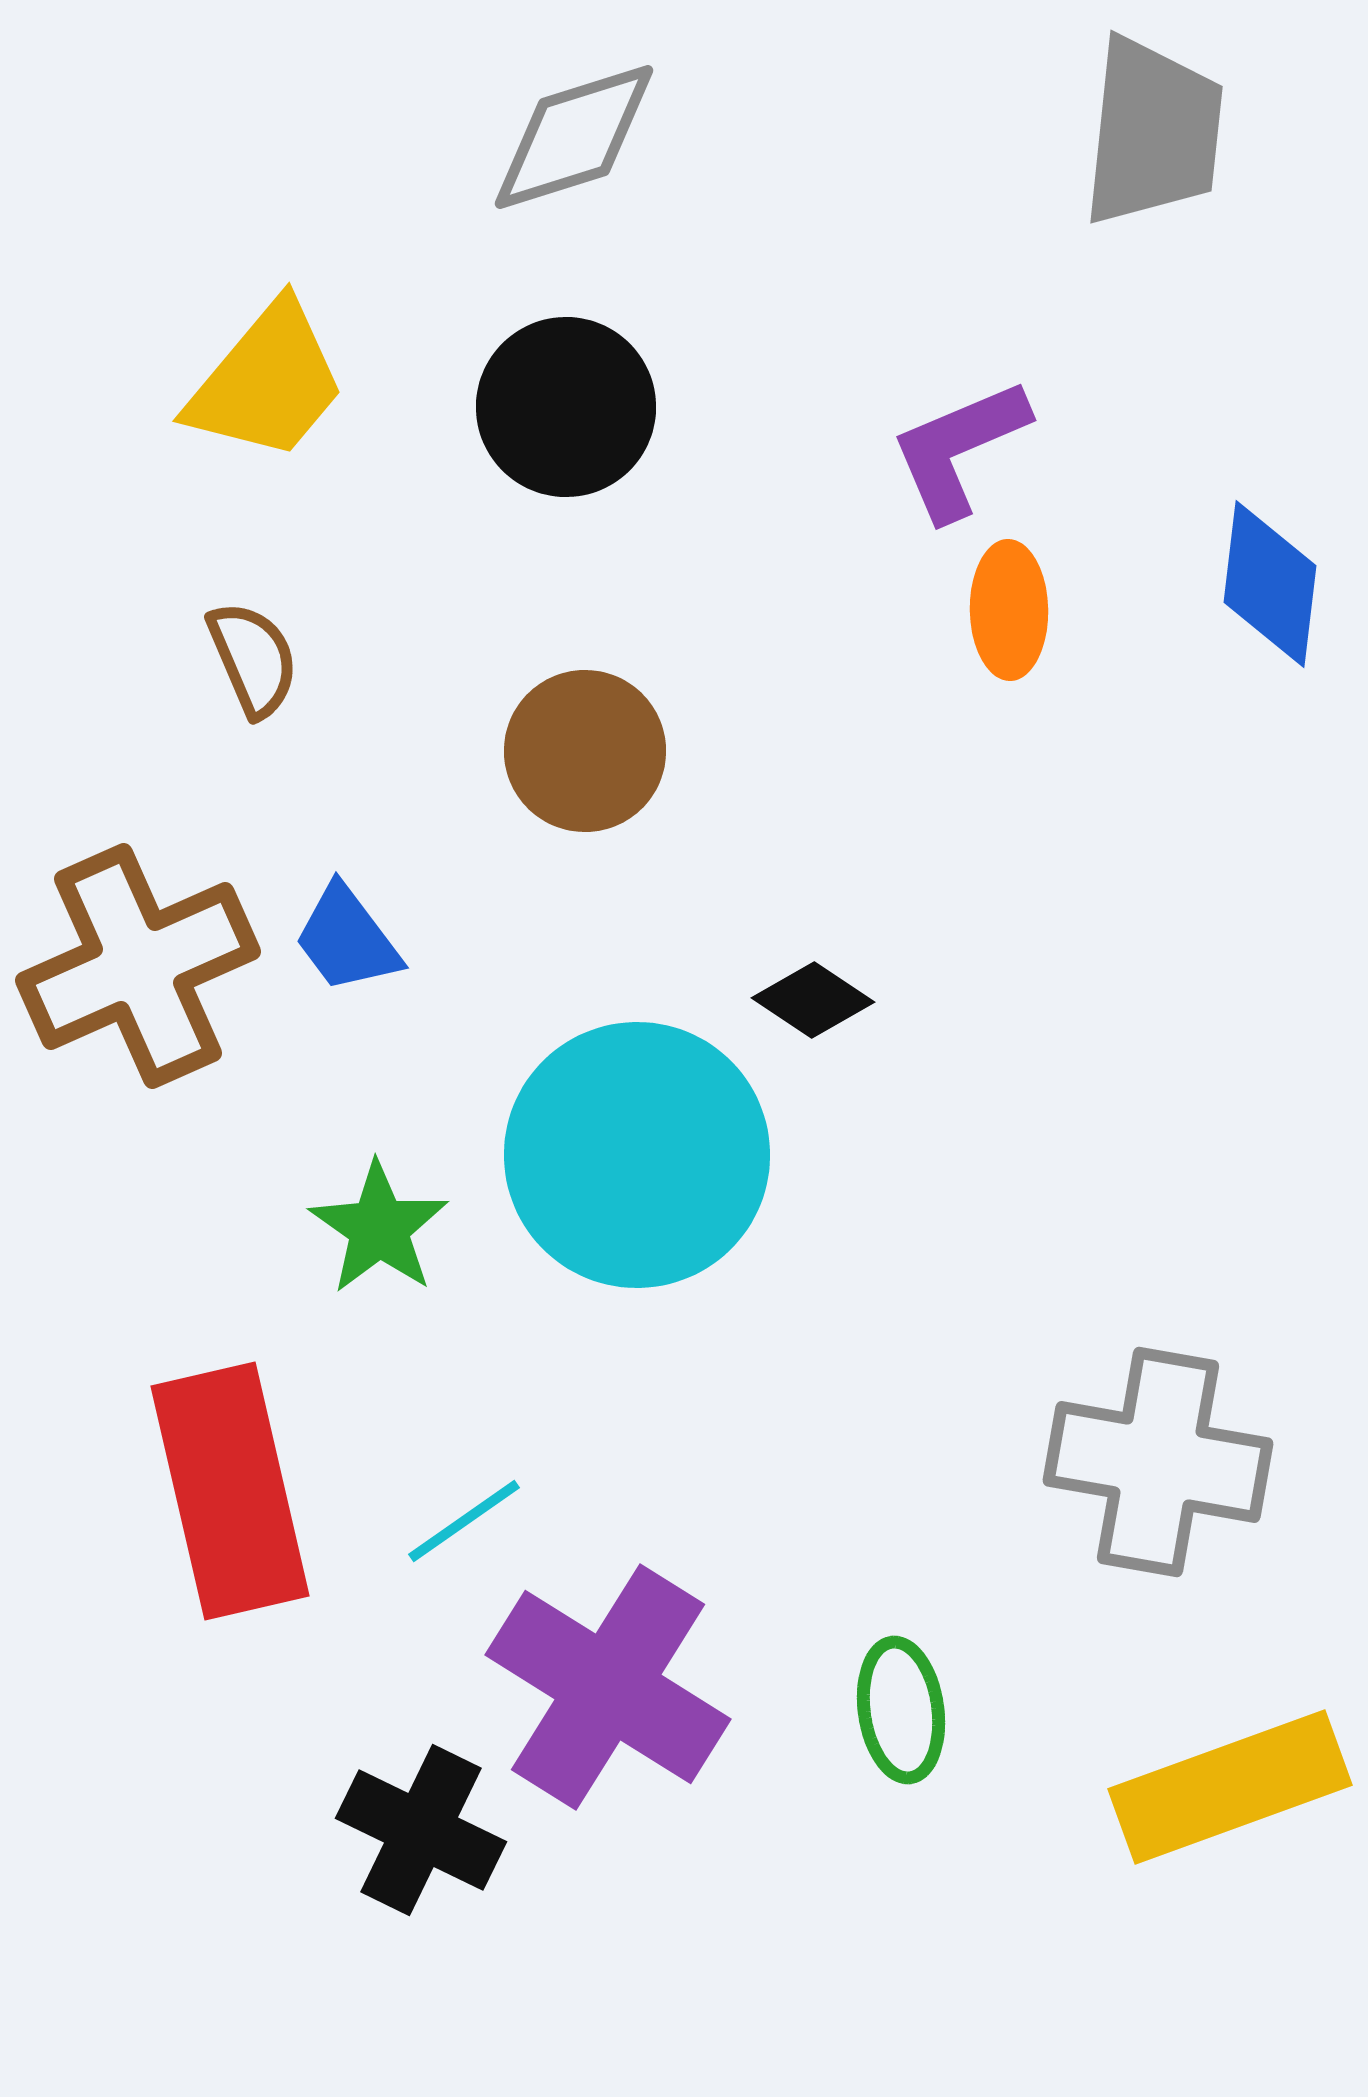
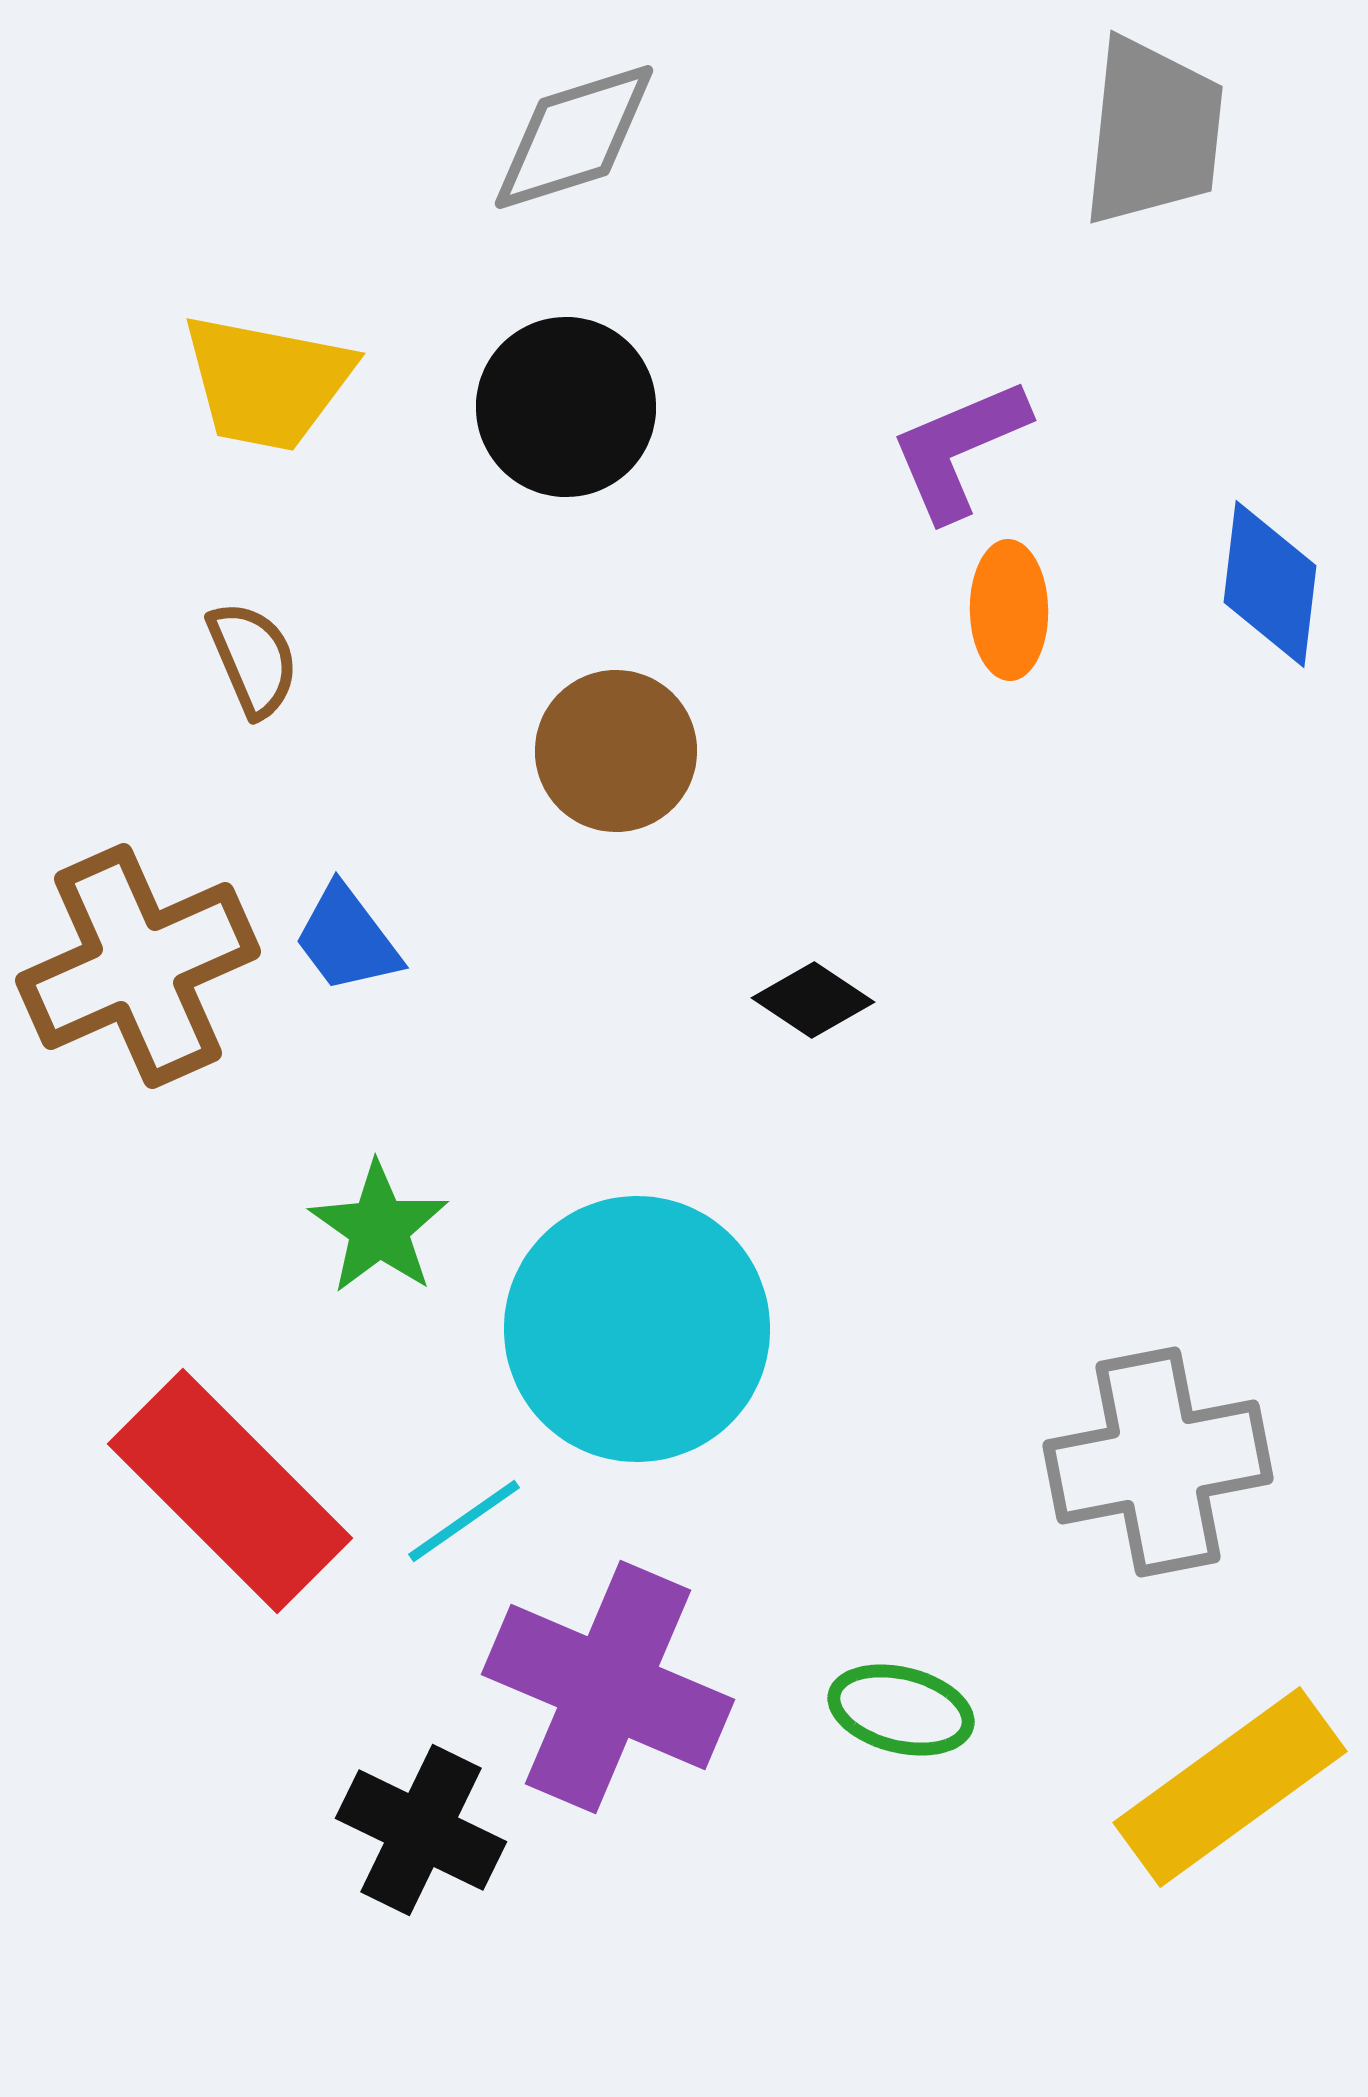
yellow trapezoid: rotated 61 degrees clockwise
brown circle: moved 31 px right
cyan circle: moved 174 px down
gray cross: rotated 21 degrees counterclockwise
red rectangle: rotated 32 degrees counterclockwise
purple cross: rotated 9 degrees counterclockwise
green ellipse: rotated 68 degrees counterclockwise
yellow rectangle: rotated 16 degrees counterclockwise
